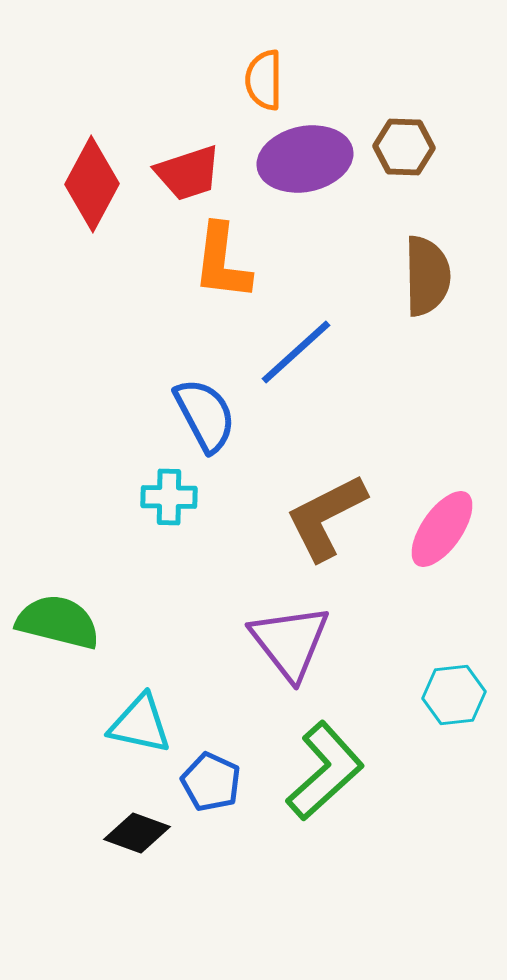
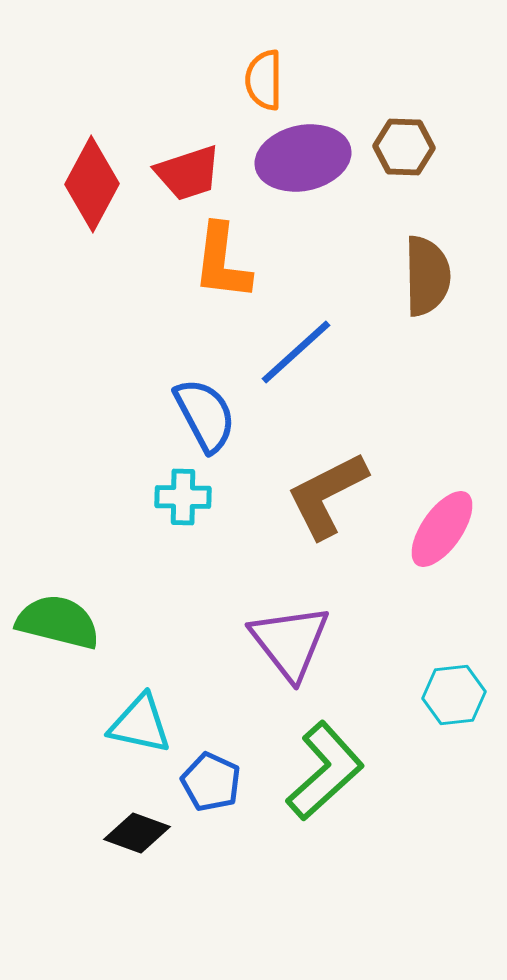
purple ellipse: moved 2 px left, 1 px up
cyan cross: moved 14 px right
brown L-shape: moved 1 px right, 22 px up
